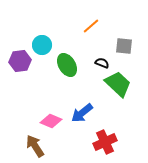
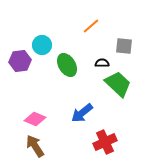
black semicircle: rotated 24 degrees counterclockwise
pink diamond: moved 16 px left, 2 px up
